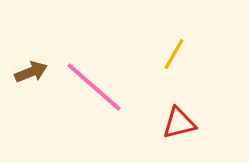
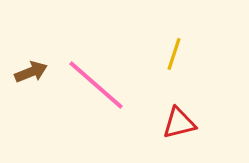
yellow line: rotated 12 degrees counterclockwise
pink line: moved 2 px right, 2 px up
